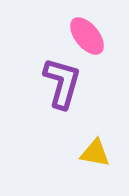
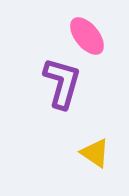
yellow triangle: rotated 24 degrees clockwise
